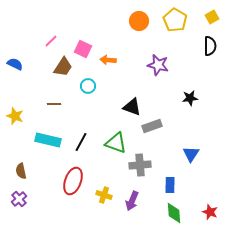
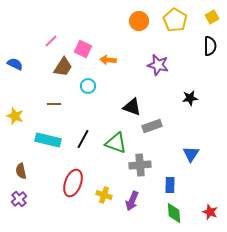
black line: moved 2 px right, 3 px up
red ellipse: moved 2 px down
